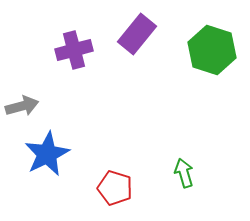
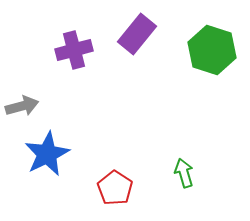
red pentagon: rotated 16 degrees clockwise
